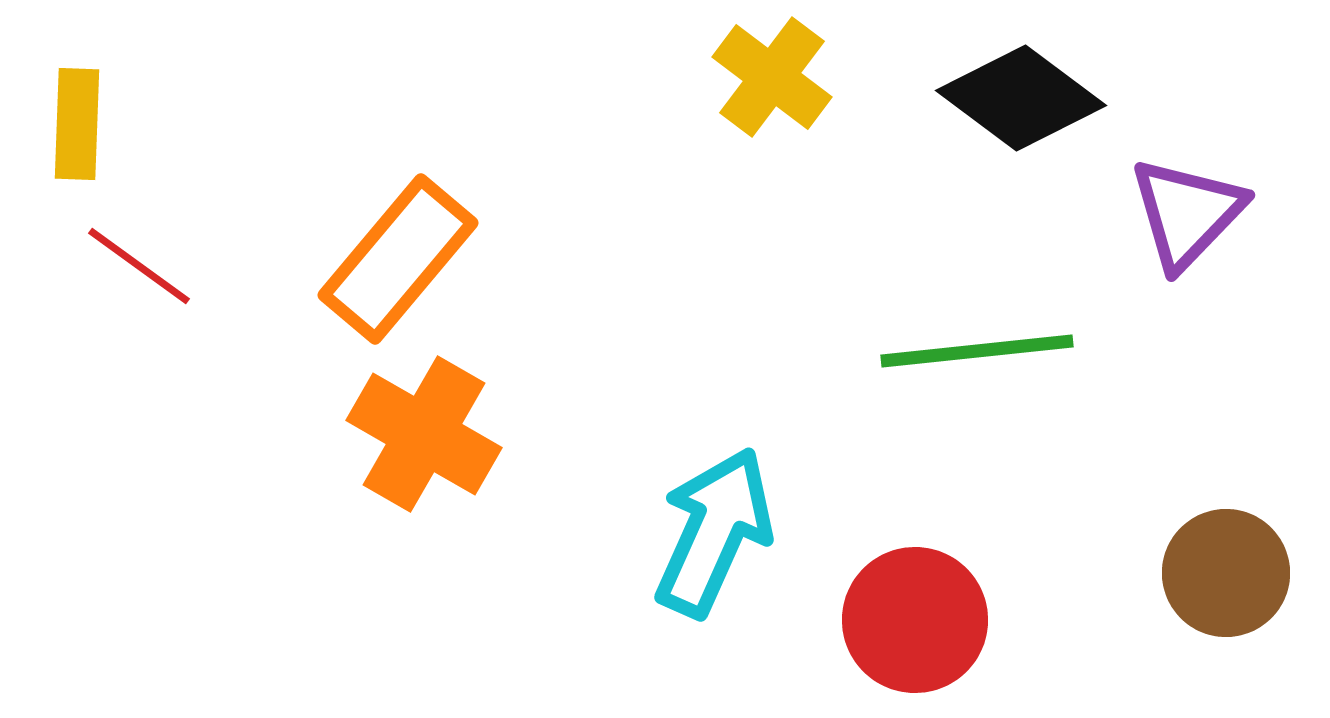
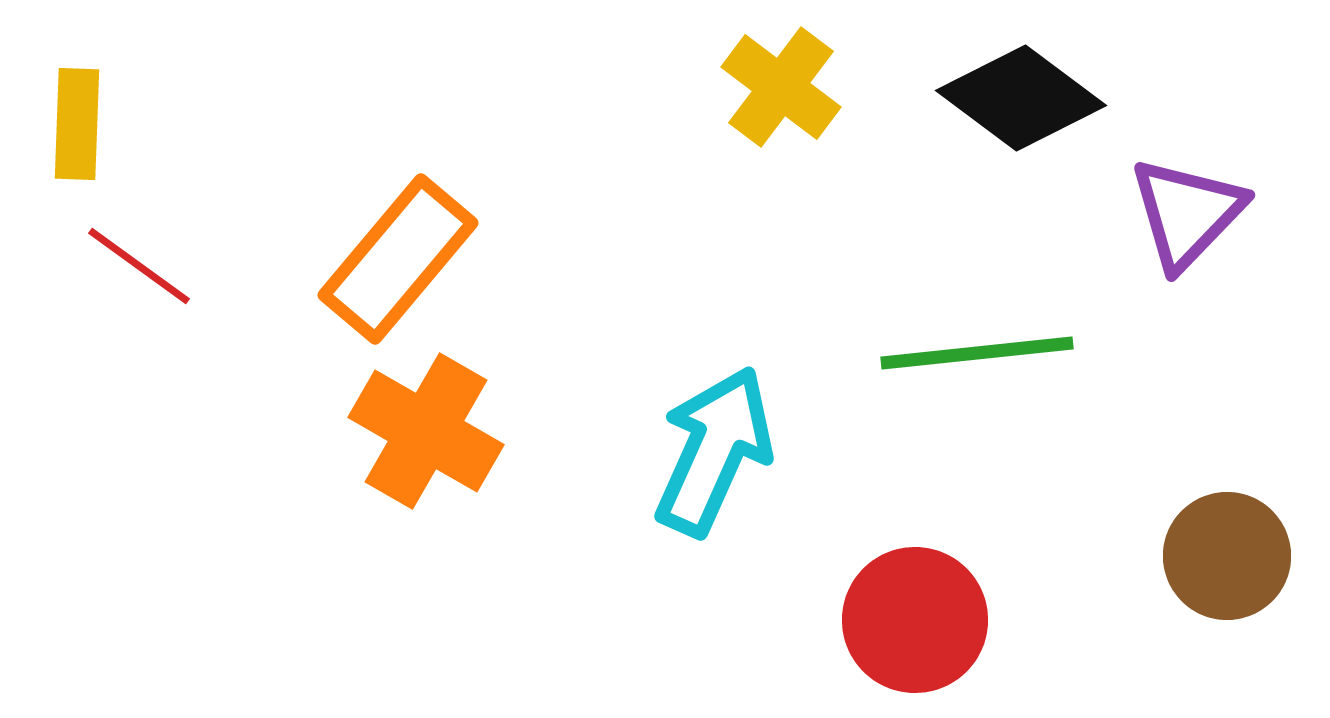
yellow cross: moved 9 px right, 10 px down
green line: moved 2 px down
orange cross: moved 2 px right, 3 px up
cyan arrow: moved 81 px up
brown circle: moved 1 px right, 17 px up
